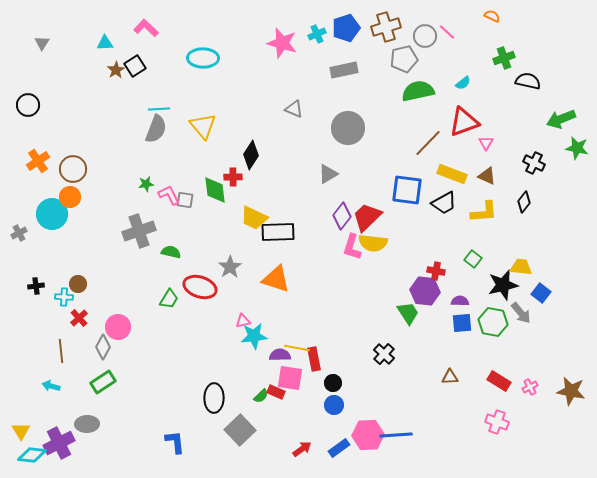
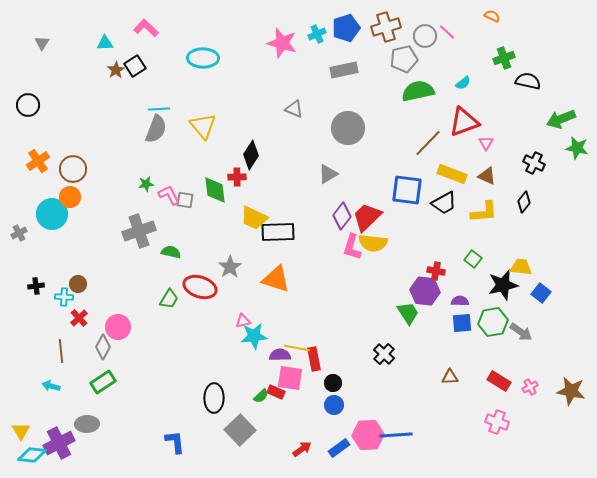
red cross at (233, 177): moved 4 px right
gray arrow at (521, 313): moved 19 px down; rotated 15 degrees counterclockwise
green hexagon at (493, 322): rotated 20 degrees counterclockwise
